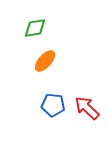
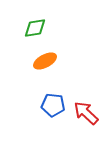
orange ellipse: rotated 20 degrees clockwise
red arrow: moved 1 px left, 5 px down
